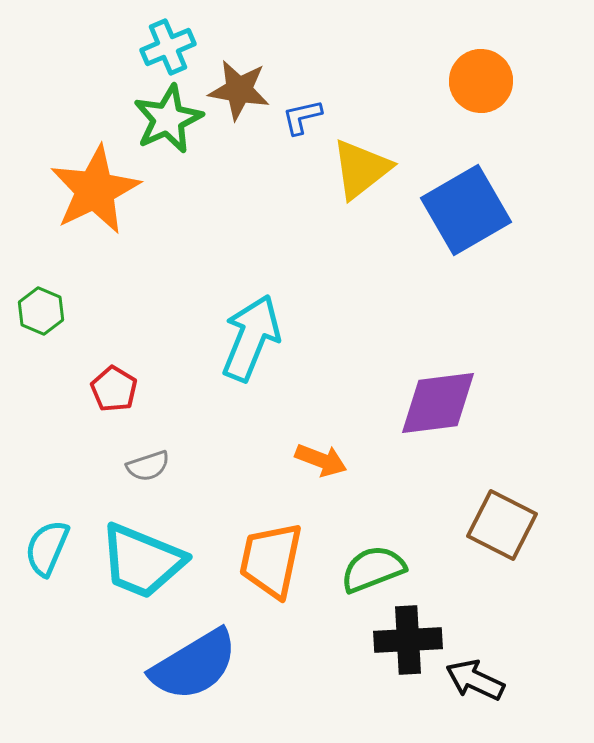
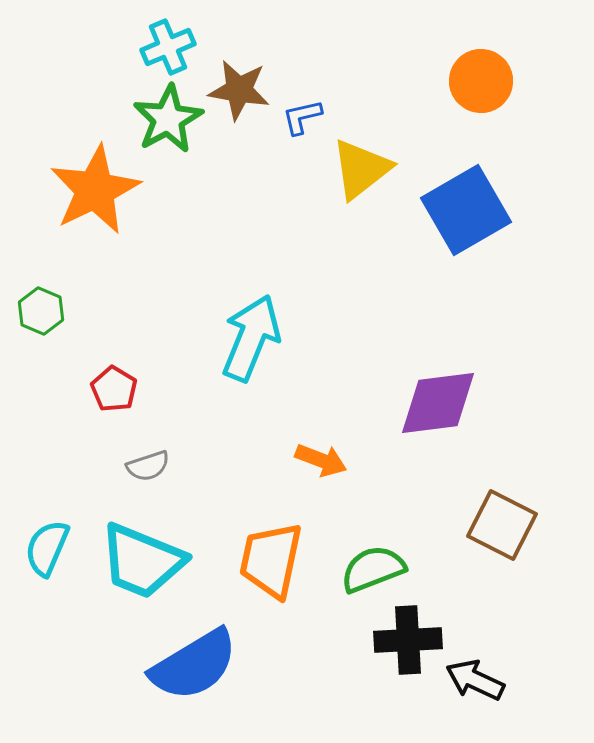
green star: rotated 4 degrees counterclockwise
